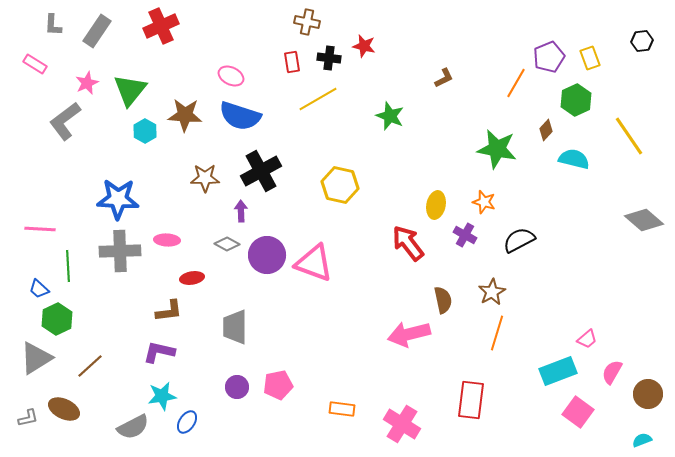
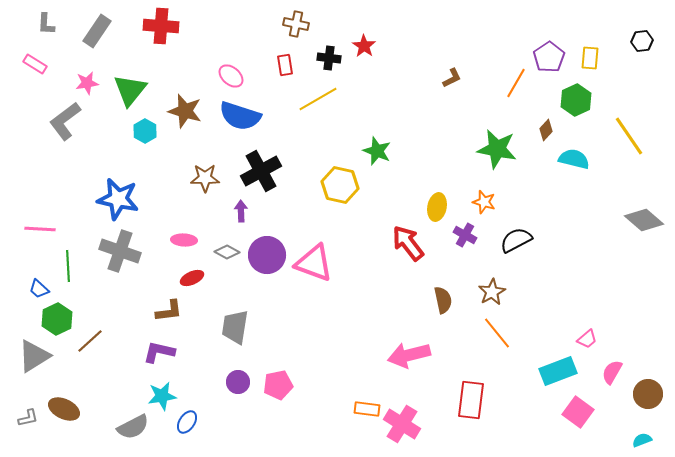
brown cross at (307, 22): moved 11 px left, 2 px down
gray L-shape at (53, 25): moved 7 px left, 1 px up
red cross at (161, 26): rotated 28 degrees clockwise
red star at (364, 46): rotated 20 degrees clockwise
purple pentagon at (549, 57): rotated 12 degrees counterclockwise
yellow rectangle at (590, 58): rotated 25 degrees clockwise
red rectangle at (292, 62): moved 7 px left, 3 px down
pink ellipse at (231, 76): rotated 15 degrees clockwise
brown L-shape at (444, 78): moved 8 px right
pink star at (87, 83): rotated 15 degrees clockwise
brown star at (185, 115): moved 4 px up; rotated 12 degrees clockwise
green star at (390, 116): moved 13 px left, 35 px down
blue star at (118, 199): rotated 9 degrees clockwise
yellow ellipse at (436, 205): moved 1 px right, 2 px down
pink ellipse at (167, 240): moved 17 px right
black semicircle at (519, 240): moved 3 px left
gray diamond at (227, 244): moved 8 px down
gray cross at (120, 251): rotated 21 degrees clockwise
red ellipse at (192, 278): rotated 15 degrees counterclockwise
gray trapezoid at (235, 327): rotated 9 degrees clockwise
orange line at (497, 333): rotated 56 degrees counterclockwise
pink arrow at (409, 334): moved 21 px down
gray triangle at (36, 358): moved 2 px left, 2 px up
brown line at (90, 366): moved 25 px up
purple circle at (237, 387): moved 1 px right, 5 px up
orange rectangle at (342, 409): moved 25 px right
